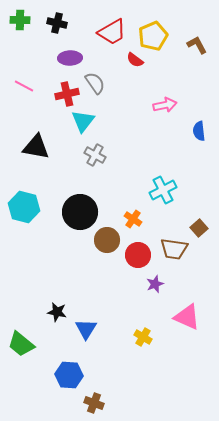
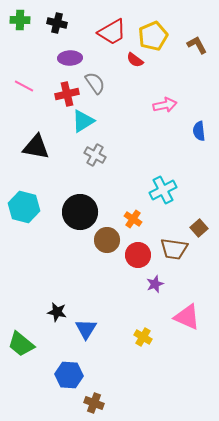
cyan triangle: rotated 20 degrees clockwise
